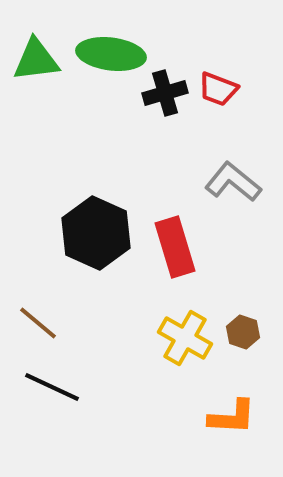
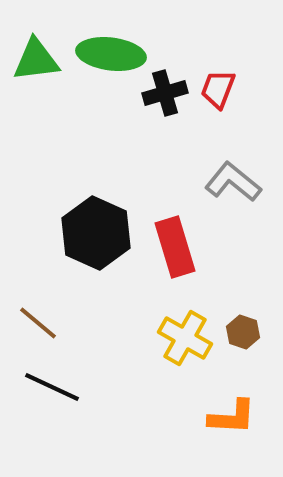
red trapezoid: rotated 90 degrees clockwise
